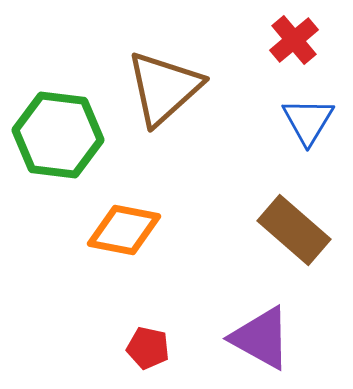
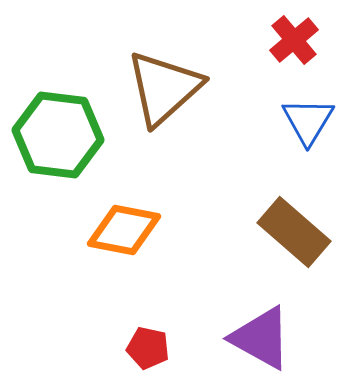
brown rectangle: moved 2 px down
